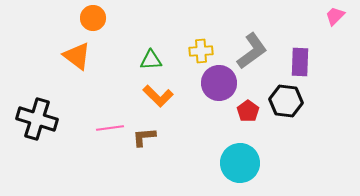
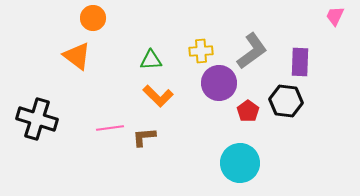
pink trapezoid: rotated 20 degrees counterclockwise
